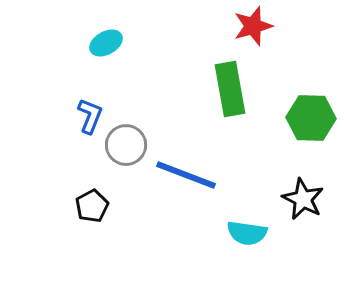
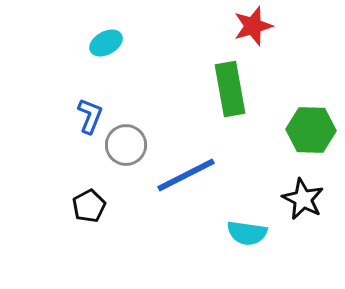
green hexagon: moved 12 px down
blue line: rotated 48 degrees counterclockwise
black pentagon: moved 3 px left
